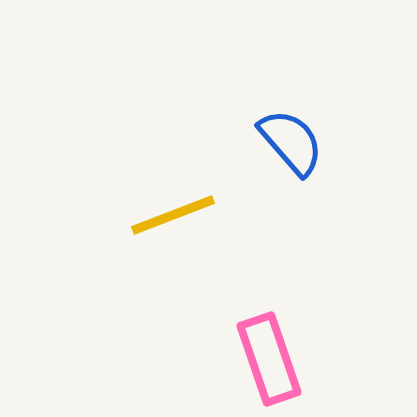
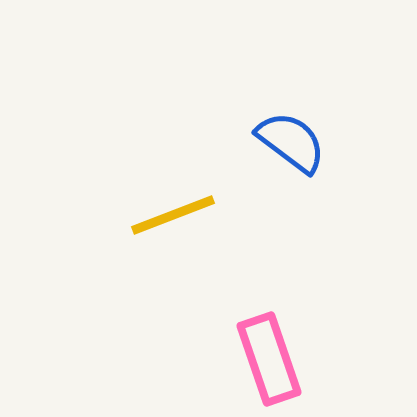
blue semicircle: rotated 12 degrees counterclockwise
